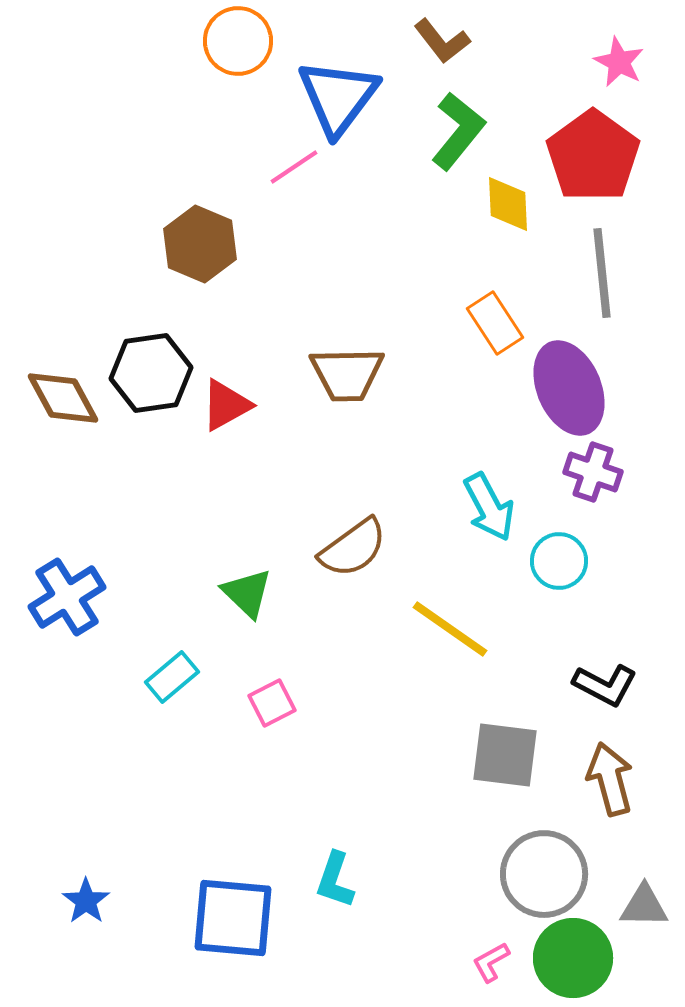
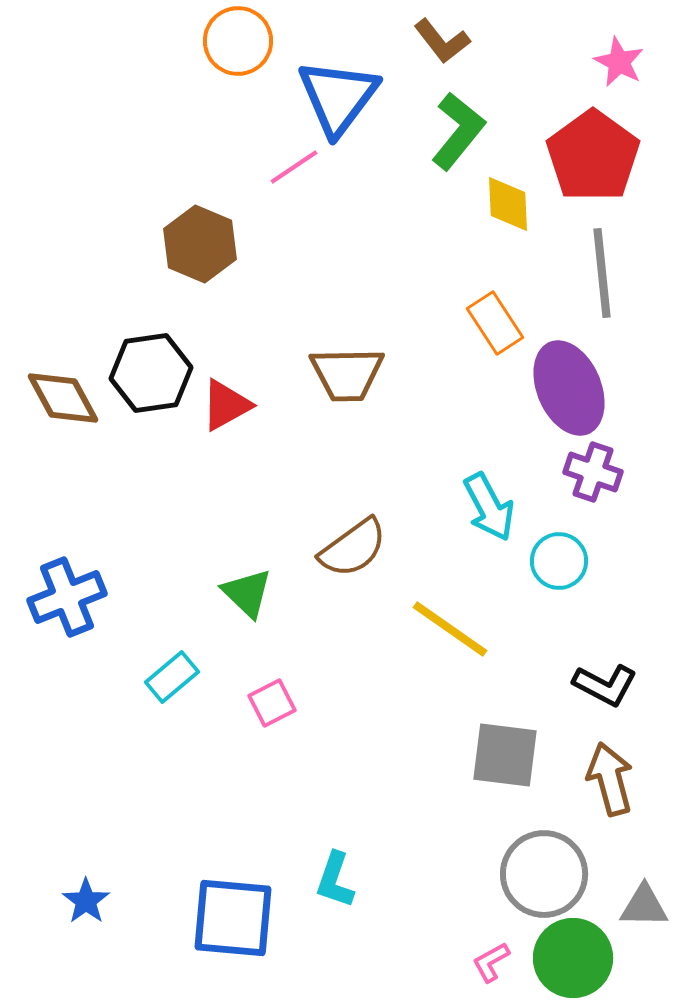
blue cross: rotated 10 degrees clockwise
